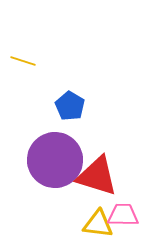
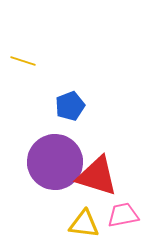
blue pentagon: rotated 20 degrees clockwise
purple circle: moved 2 px down
pink trapezoid: rotated 12 degrees counterclockwise
yellow triangle: moved 14 px left
